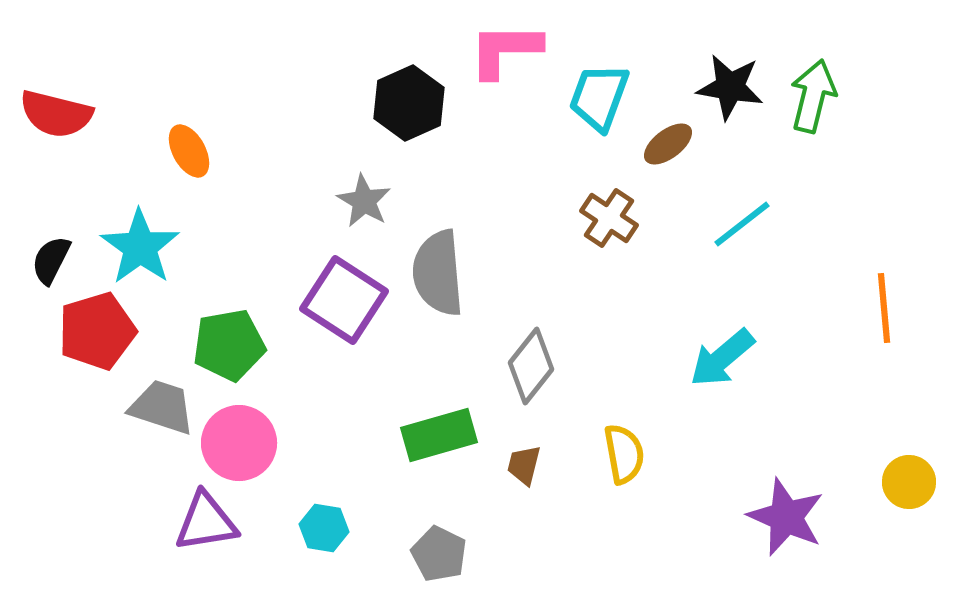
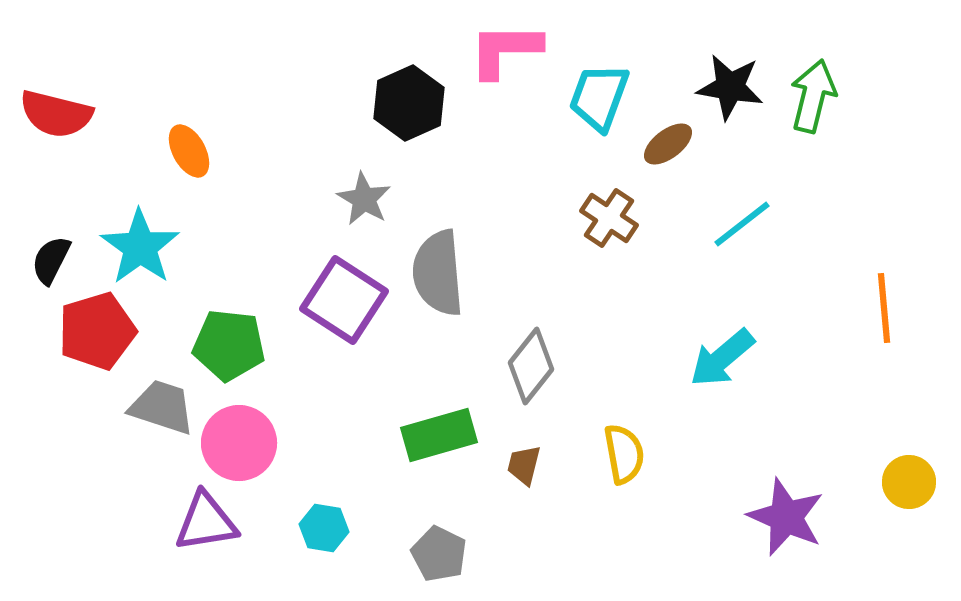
gray star: moved 2 px up
green pentagon: rotated 16 degrees clockwise
